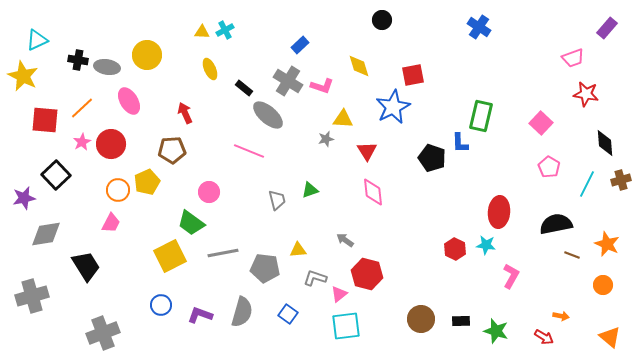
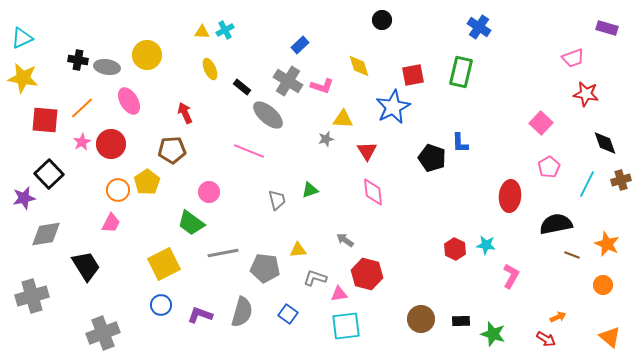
purple rectangle at (607, 28): rotated 65 degrees clockwise
cyan triangle at (37, 40): moved 15 px left, 2 px up
yellow star at (23, 76): moved 2 px down; rotated 16 degrees counterclockwise
black rectangle at (244, 88): moved 2 px left, 1 px up
green rectangle at (481, 116): moved 20 px left, 44 px up
black diamond at (605, 143): rotated 16 degrees counterclockwise
pink pentagon at (549, 167): rotated 10 degrees clockwise
black square at (56, 175): moved 7 px left, 1 px up
yellow pentagon at (147, 182): rotated 10 degrees counterclockwise
red ellipse at (499, 212): moved 11 px right, 16 px up
yellow square at (170, 256): moved 6 px left, 8 px down
pink triangle at (339, 294): rotated 30 degrees clockwise
orange arrow at (561, 316): moved 3 px left, 1 px down; rotated 35 degrees counterclockwise
green star at (496, 331): moved 3 px left, 3 px down
red arrow at (544, 337): moved 2 px right, 2 px down
